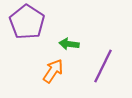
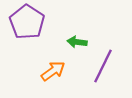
green arrow: moved 8 px right, 2 px up
orange arrow: rotated 20 degrees clockwise
